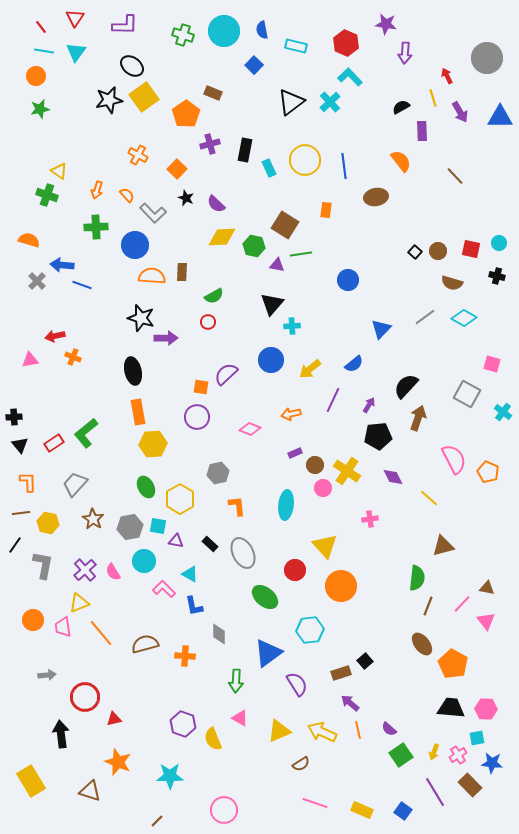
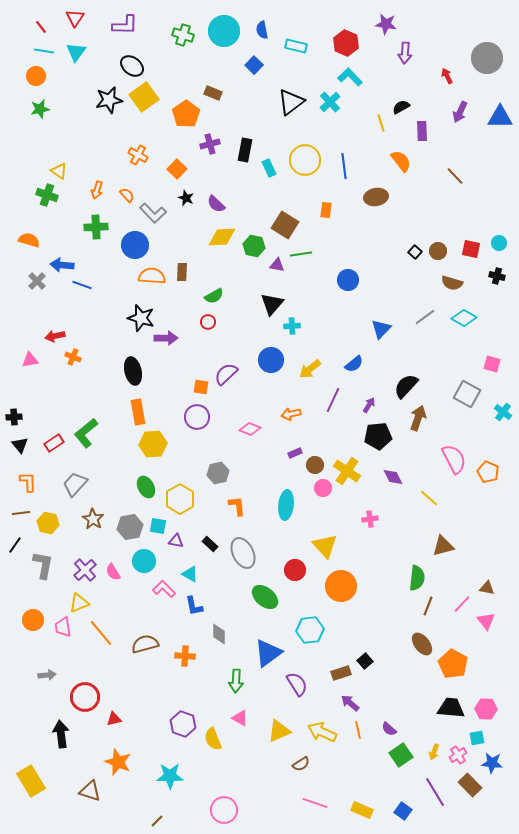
yellow line at (433, 98): moved 52 px left, 25 px down
purple arrow at (460, 112): rotated 55 degrees clockwise
